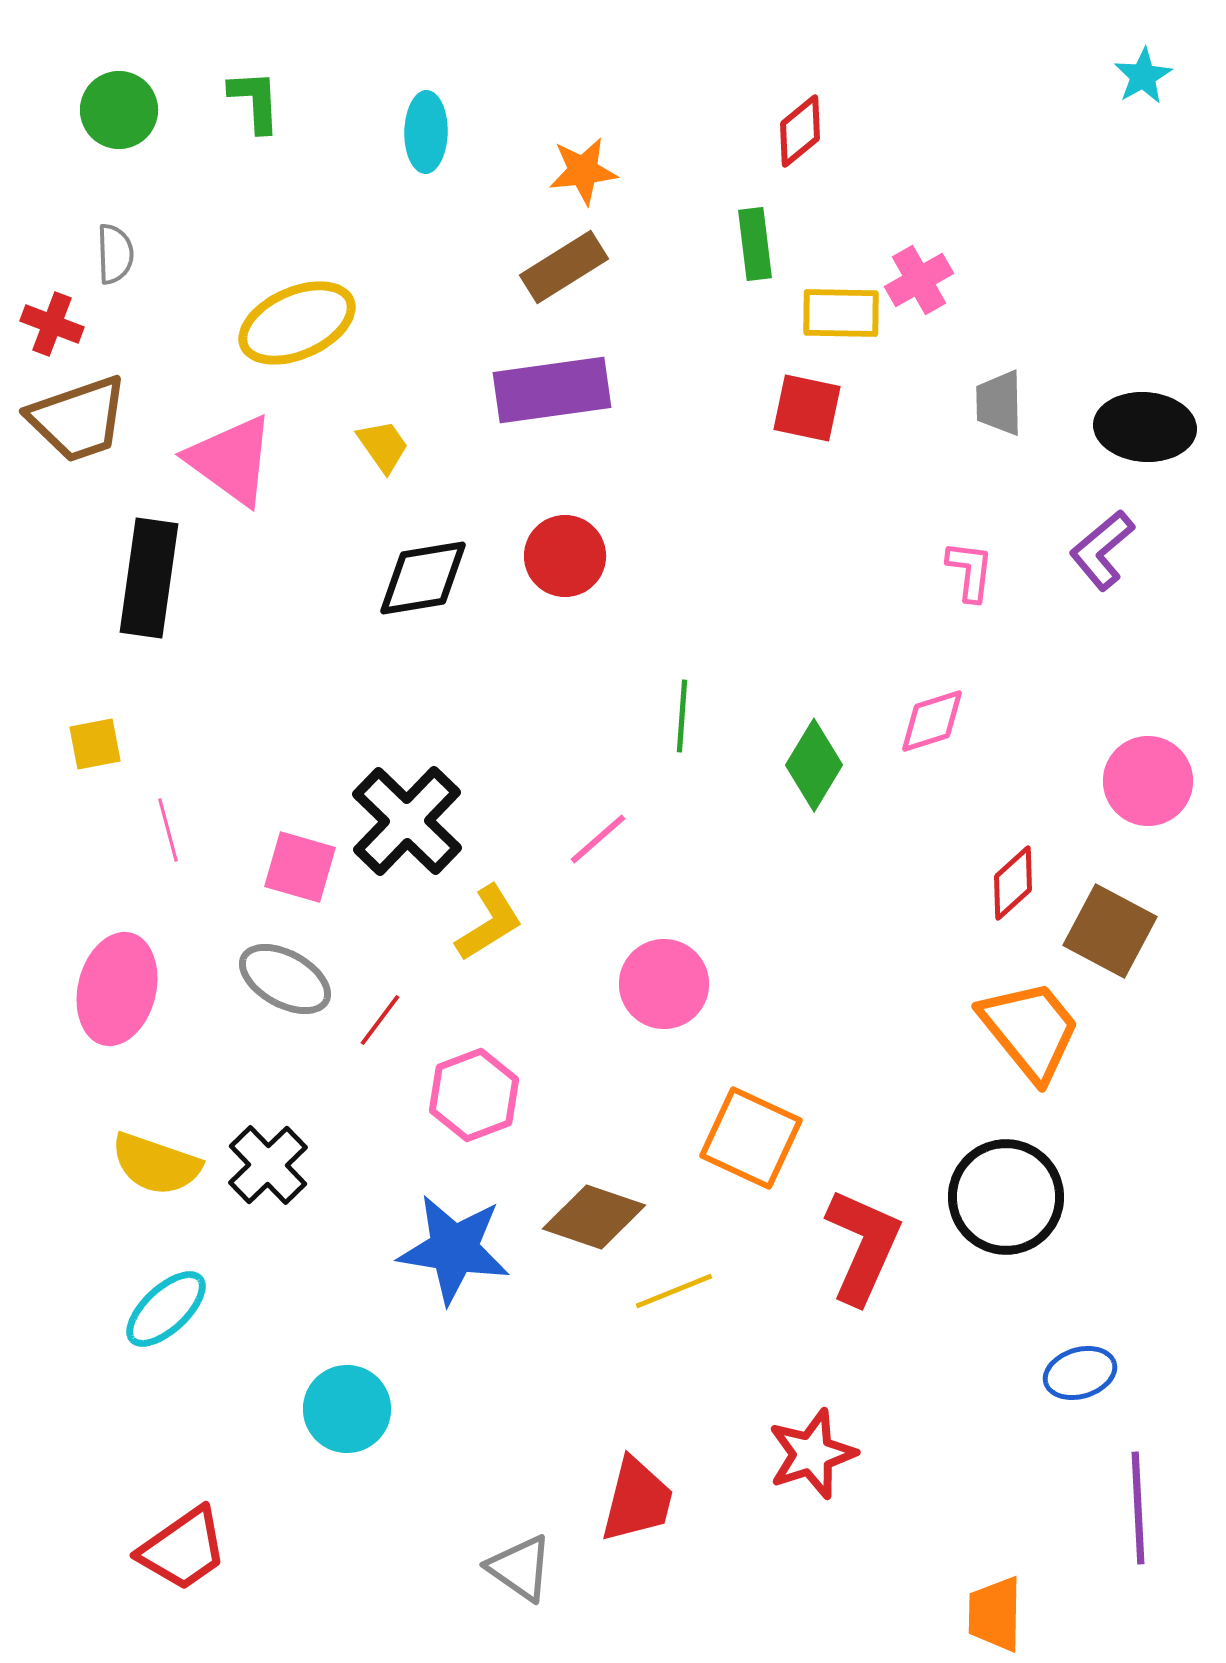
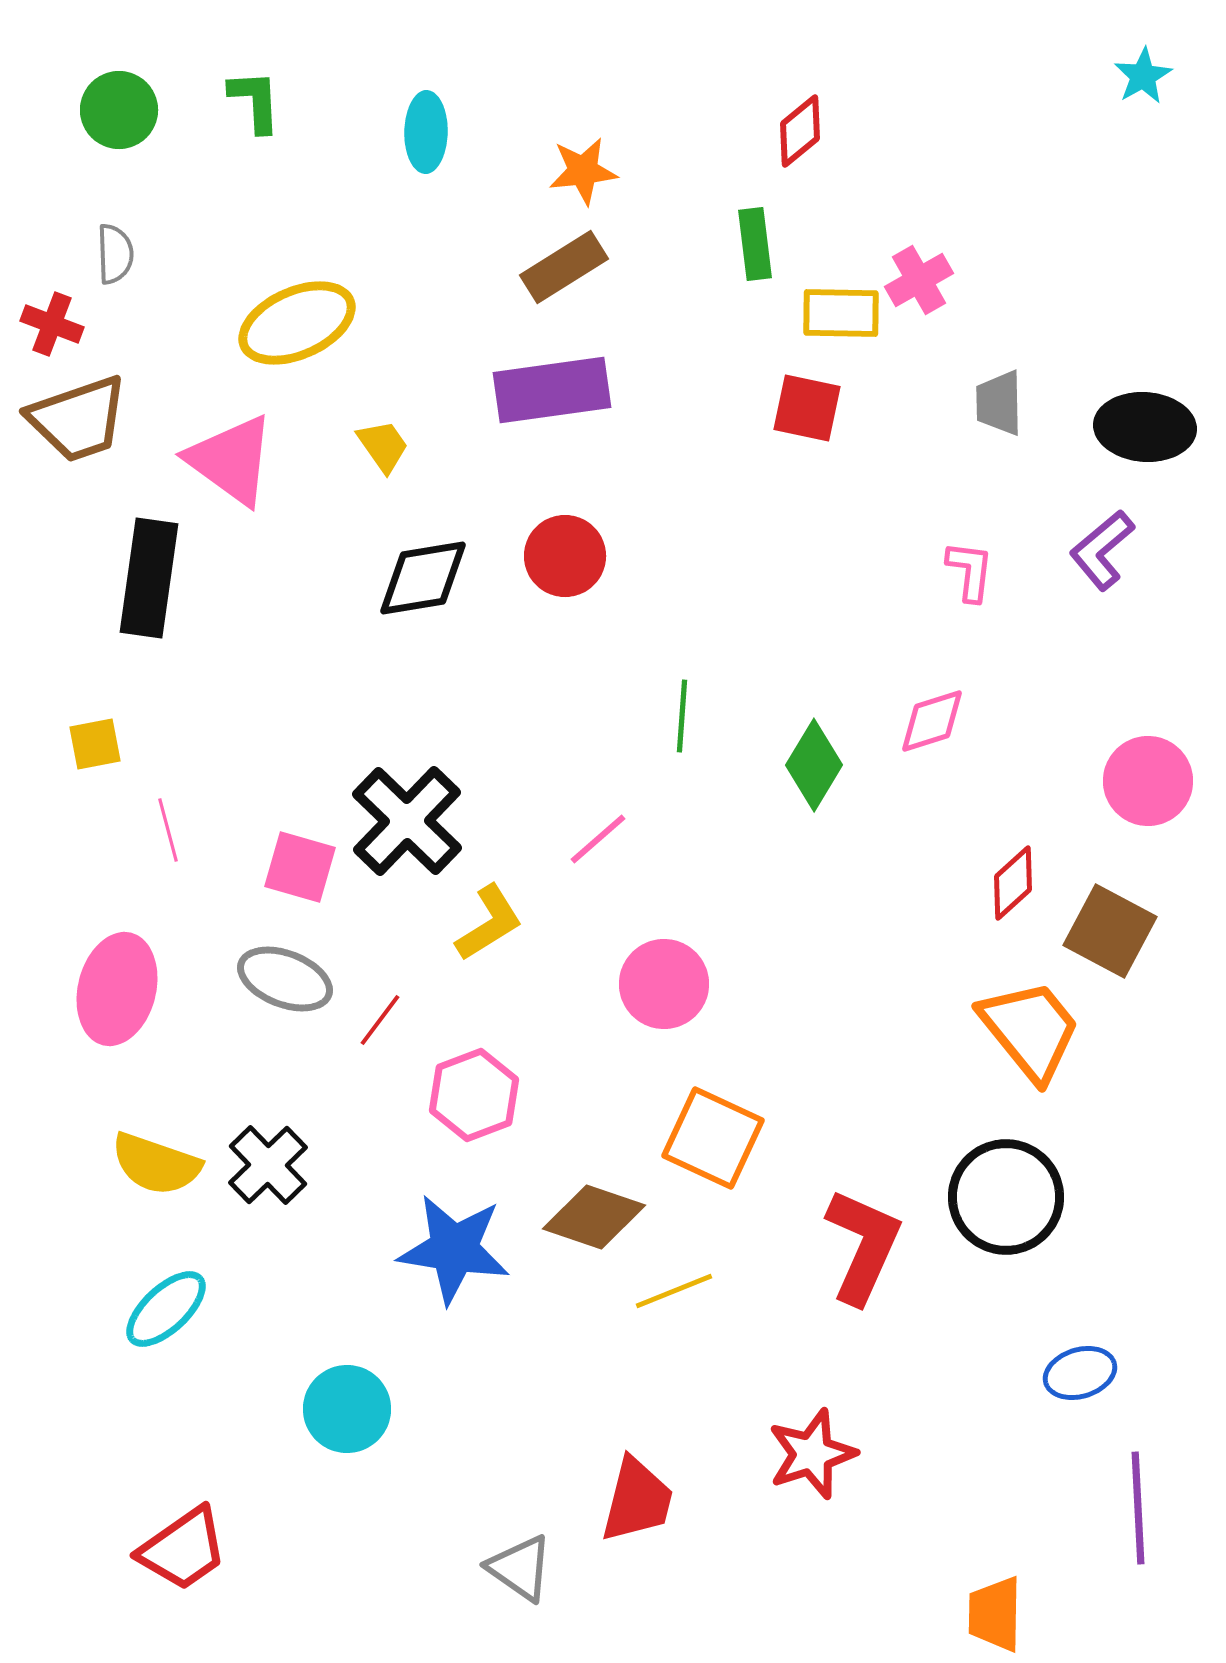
gray ellipse at (285, 979): rotated 8 degrees counterclockwise
orange square at (751, 1138): moved 38 px left
